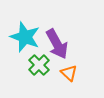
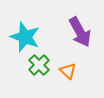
purple arrow: moved 23 px right, 12 px up
orange triangle: moved 1 px left, 2 px up
